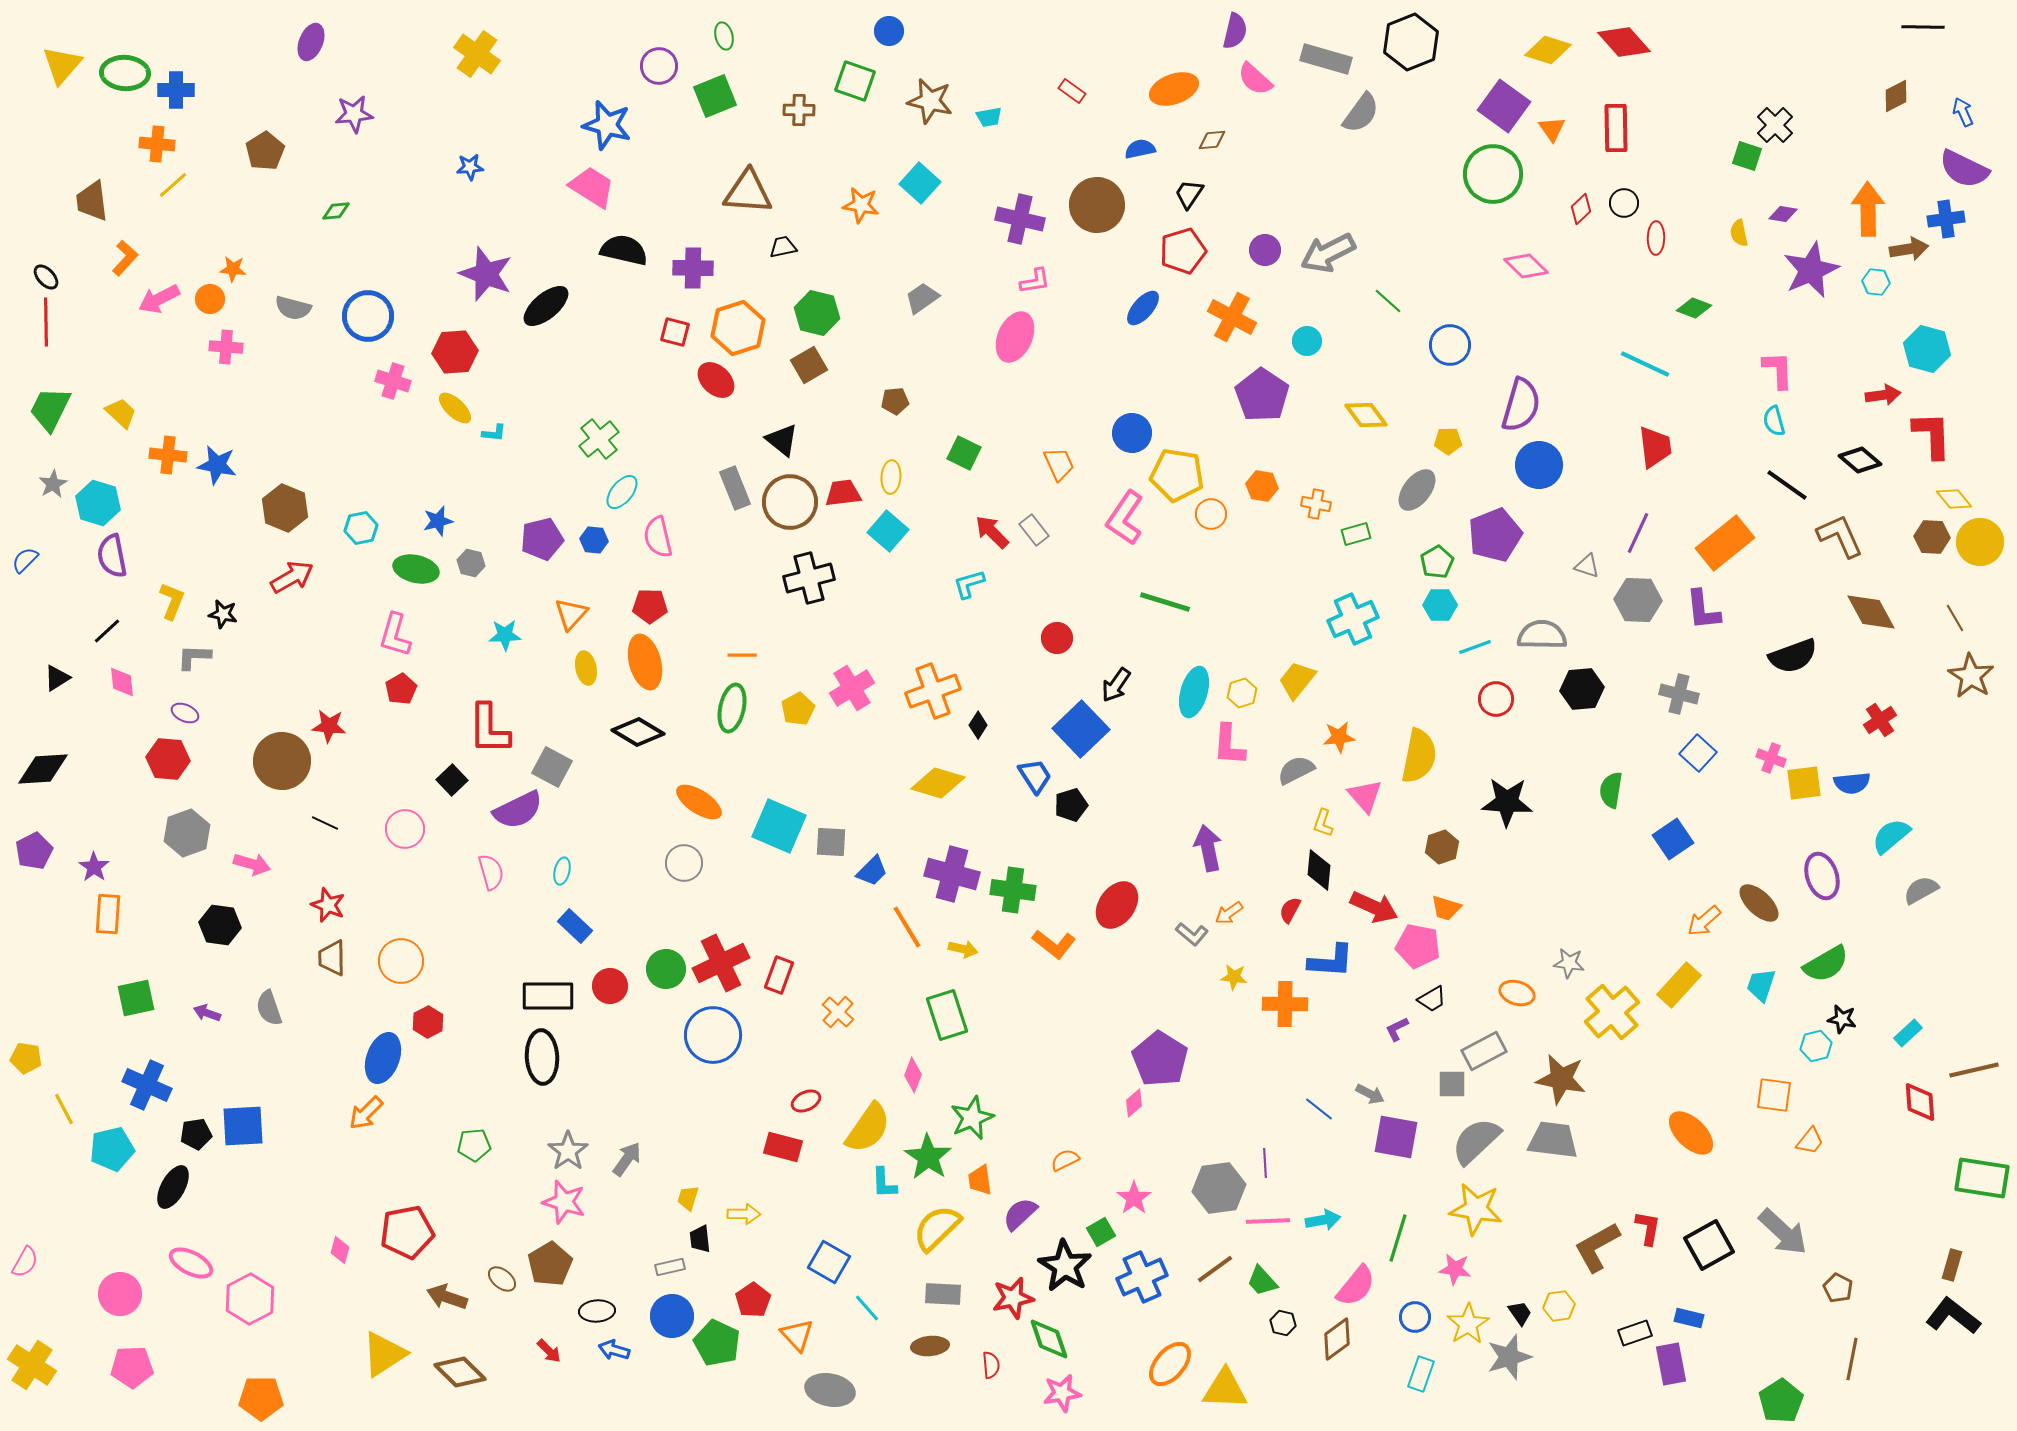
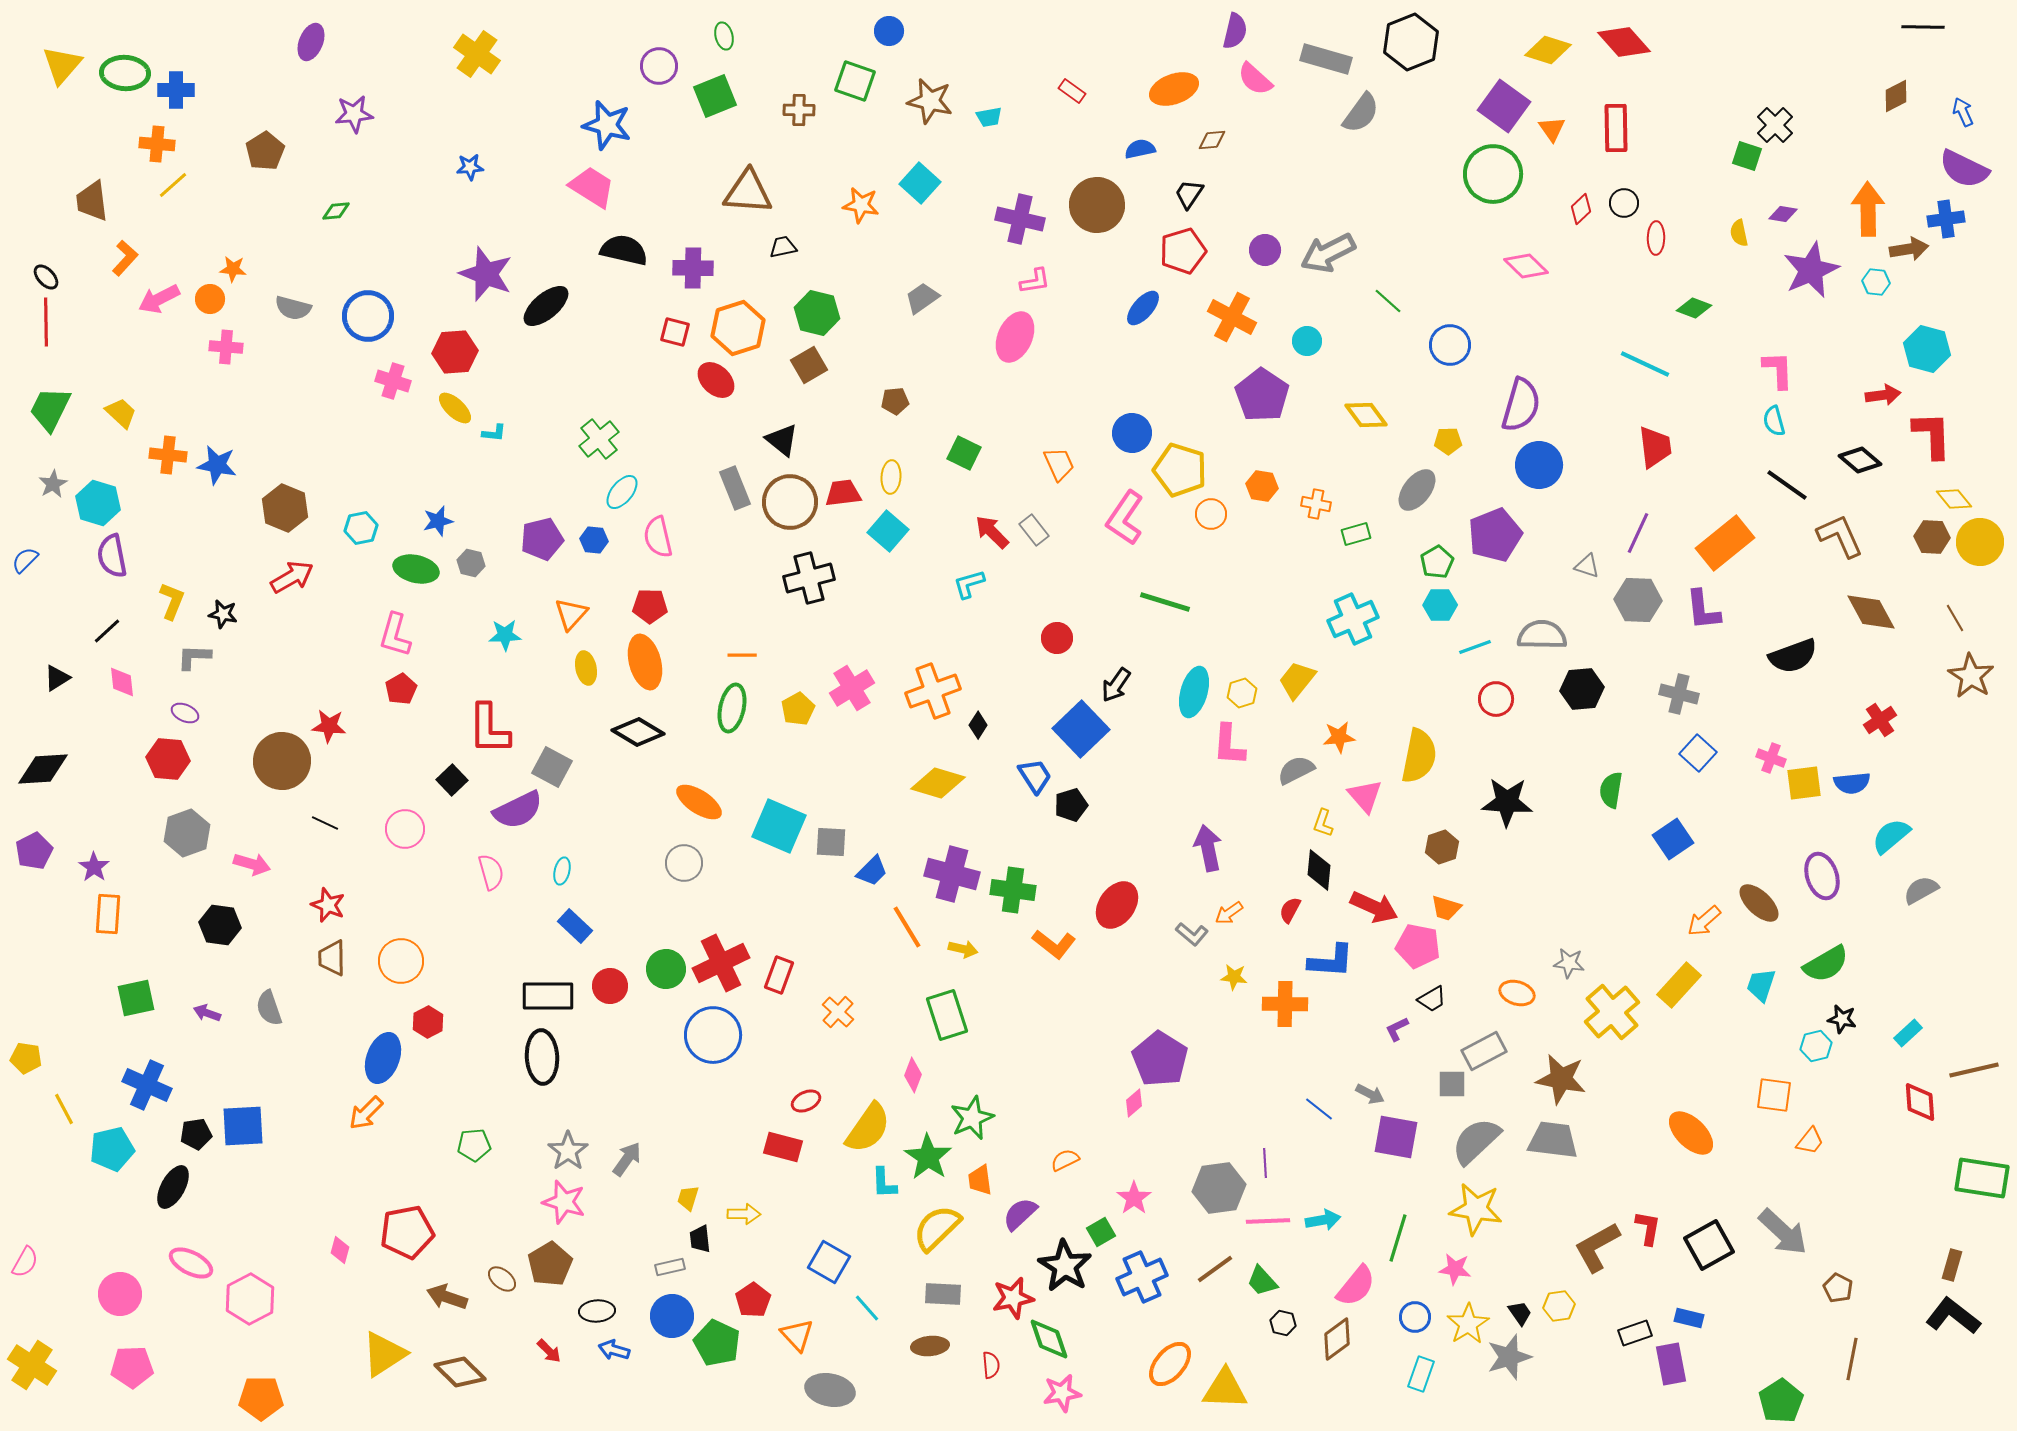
yellow pentagon at (1177, 475): moved 3 px right, 5 px up; rotated 8 degrees clockwise
